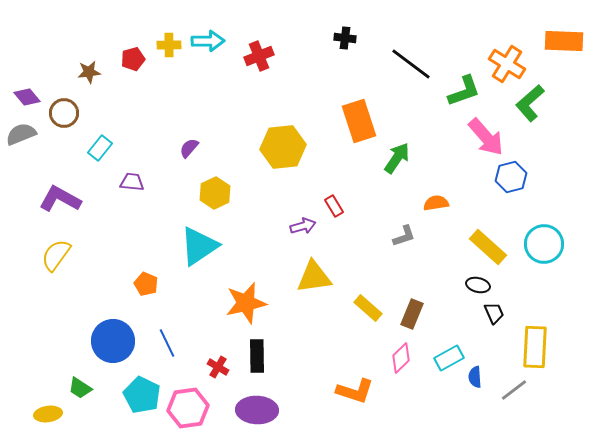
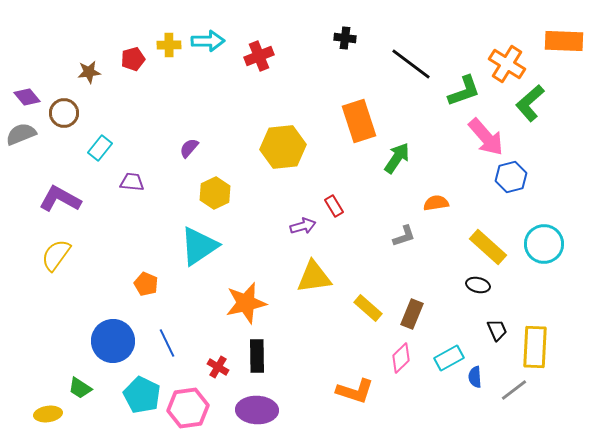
black trapezoid at (494, 313): moved 3 px right, 17 px down
